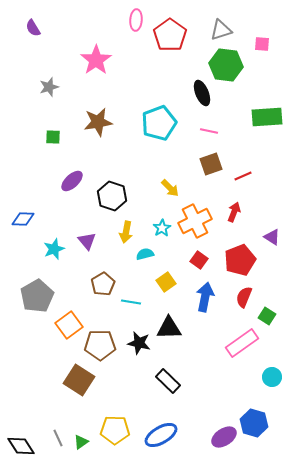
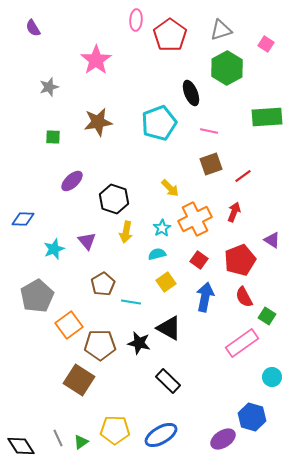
pink square at (262, 44): moved 4 px right; rotated 28 degrees clockwise
green hexagon at (226, 65): moved 1 px right, 3 px down; rotated 24 degrees clockwise
black ellipse at (202, 93): moved 11 px left
red line at (243, 176): rotated 12 degrees counterclockwise
black hexagon at (112, 196): moved 2 px right, 3 px down
orange cross at (195, 221): moved 2 px up
purple triangle at (272, 237): moved 3 px down
cyan semicircle at (145, 254): moved 12 px right
red semicircle at (244, 297): rotated 50 degrees counterclockwise
black triangle at (169, 328): rotated 32 degrees clockwise
blue hexagon at (254, 423): moved 2 px left, 6 px up
purple ellipse at (224, 437): moved 1 px left, 2 px down
